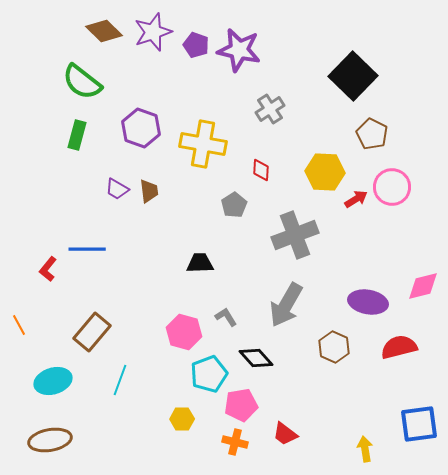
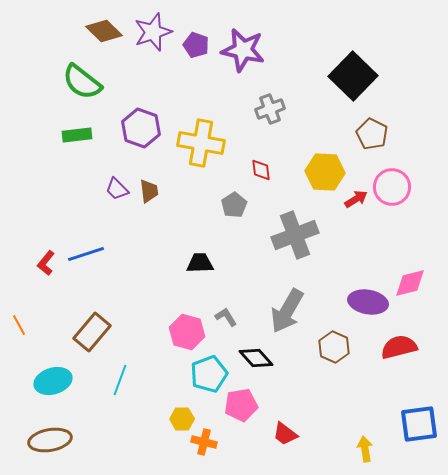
purple star at (239, 50): moved 4 px right
gray cross at (270, 109): rotated 12 degrees clockwise
green rectangle at (77, 135): rotated 68 degrees clockwise
yellow cross at (203, 144): moved 2 px left, 1 px up
red diamond at (261, 170): rotated 10 degrees counterclockwise
purple trapezoid at (117, 189): rotated 15 degrees clockwise
blue line at (87, 249): moved 1 px left, 5 px down; rotated 18 degrees counterclockwise
red L-shape at (48, 269): moved 2 px left, 6 px up
pink diamond at (423, 286): moved 13 px left, 3 px up
gray arrow at (286, 305): moved 1 px right, 6 px down
pink hexagon at (184, 332): moved 3 px right
orange cross at (235, 442): moved 31 px left
